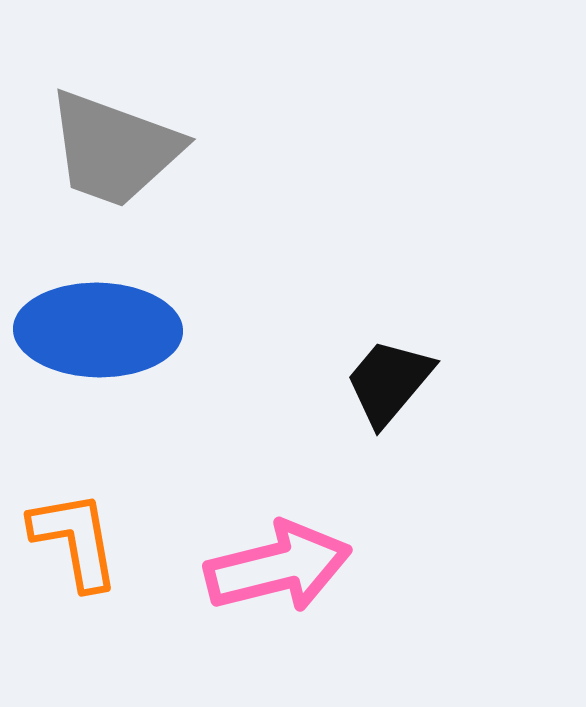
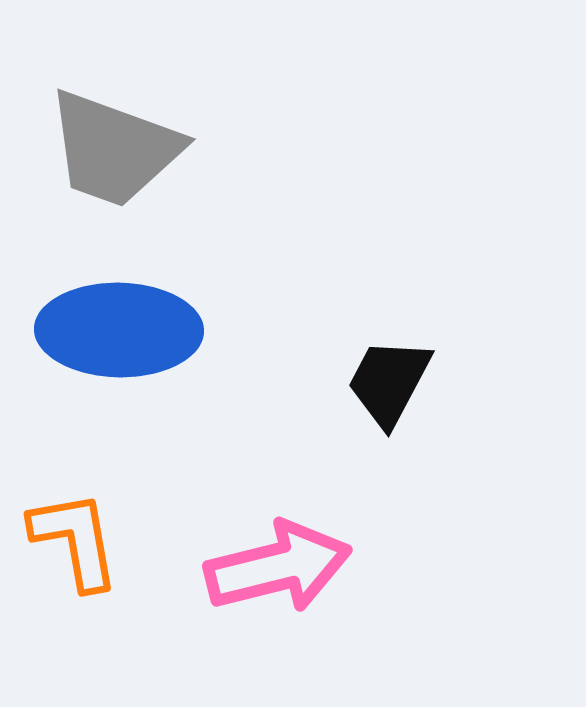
blue ellipse: moved 21 px right
black trapezoid: rotated 12 degrees counterclockwise
